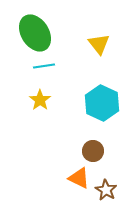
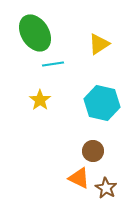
yellow triangle: rotated 35 degrees clockwise
cyan line: moved 9 px right, 2 px up
cyan hexagon: rotated 12 degrees counterclockwise
brown star: moved 2 px up
